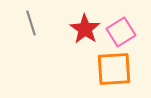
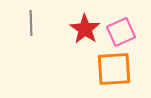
gray line: rotated 15 degrees clockwise
pink square: rotated 8 degrees clockwise
